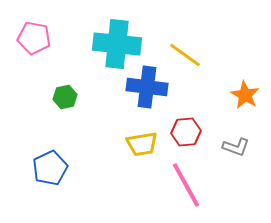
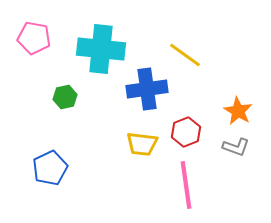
cyan cross: moved 16 px left, 5 px down
blue cross: moved 2 px down; rotated 15 degrees counterclockwise
orange star: moved 7 px left, 16 px down
red hexagon: rotated 16 degrees counterclockwise
yellow trapezoid: rotated 16 degrees clockwise
pink line: rotated 21 degrees clockwise
